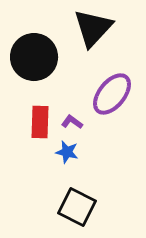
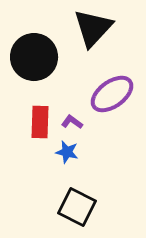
purple ellipse: rotated 15 degrees clockwise
